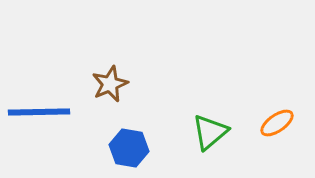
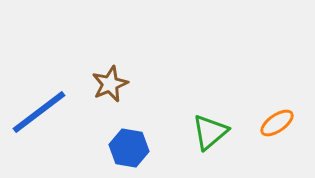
blue line: rotated 36 degrees counterclockwise
